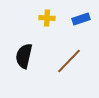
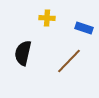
blue rectangle: moved 3 px right, 9 px down; rotated 36 degrees clockwise
black semicircle: moved 1 px left, 3 px up
